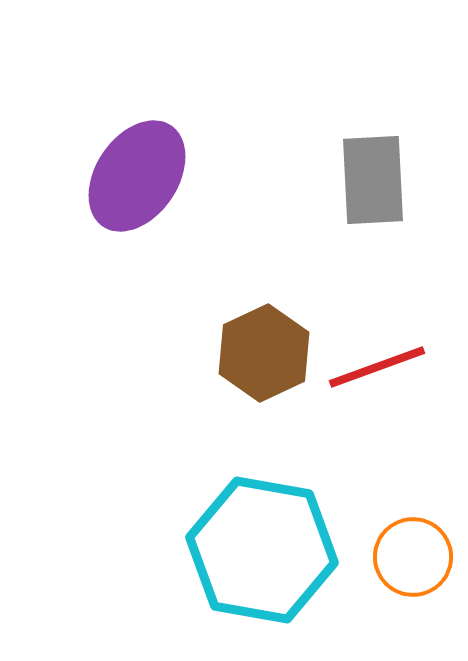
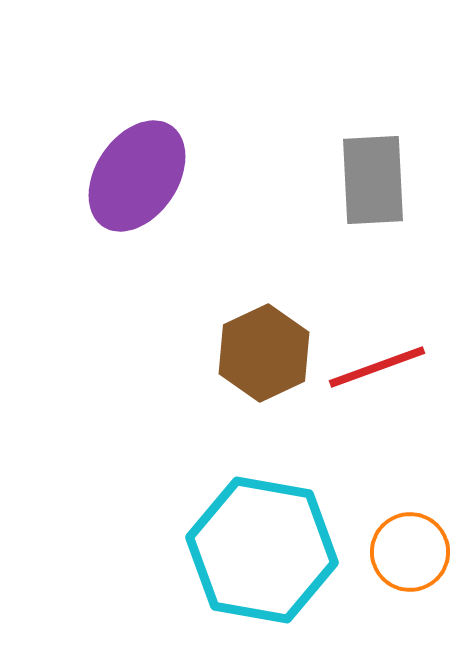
orange circle: moved 3 px left, 5 px up
